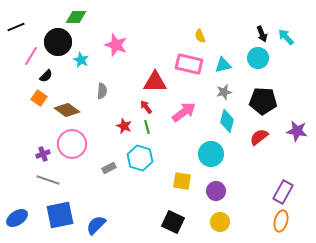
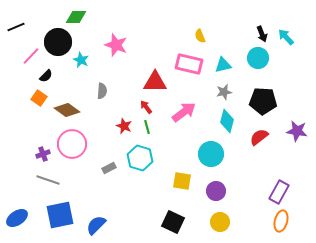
pink line at (31, 56): rotated 12 degrees clockwise
purple rectangle at (283, 192): moved 4 px left
